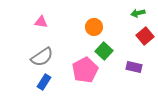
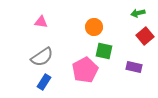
green square: rotated 30 degrees counterclockwise
